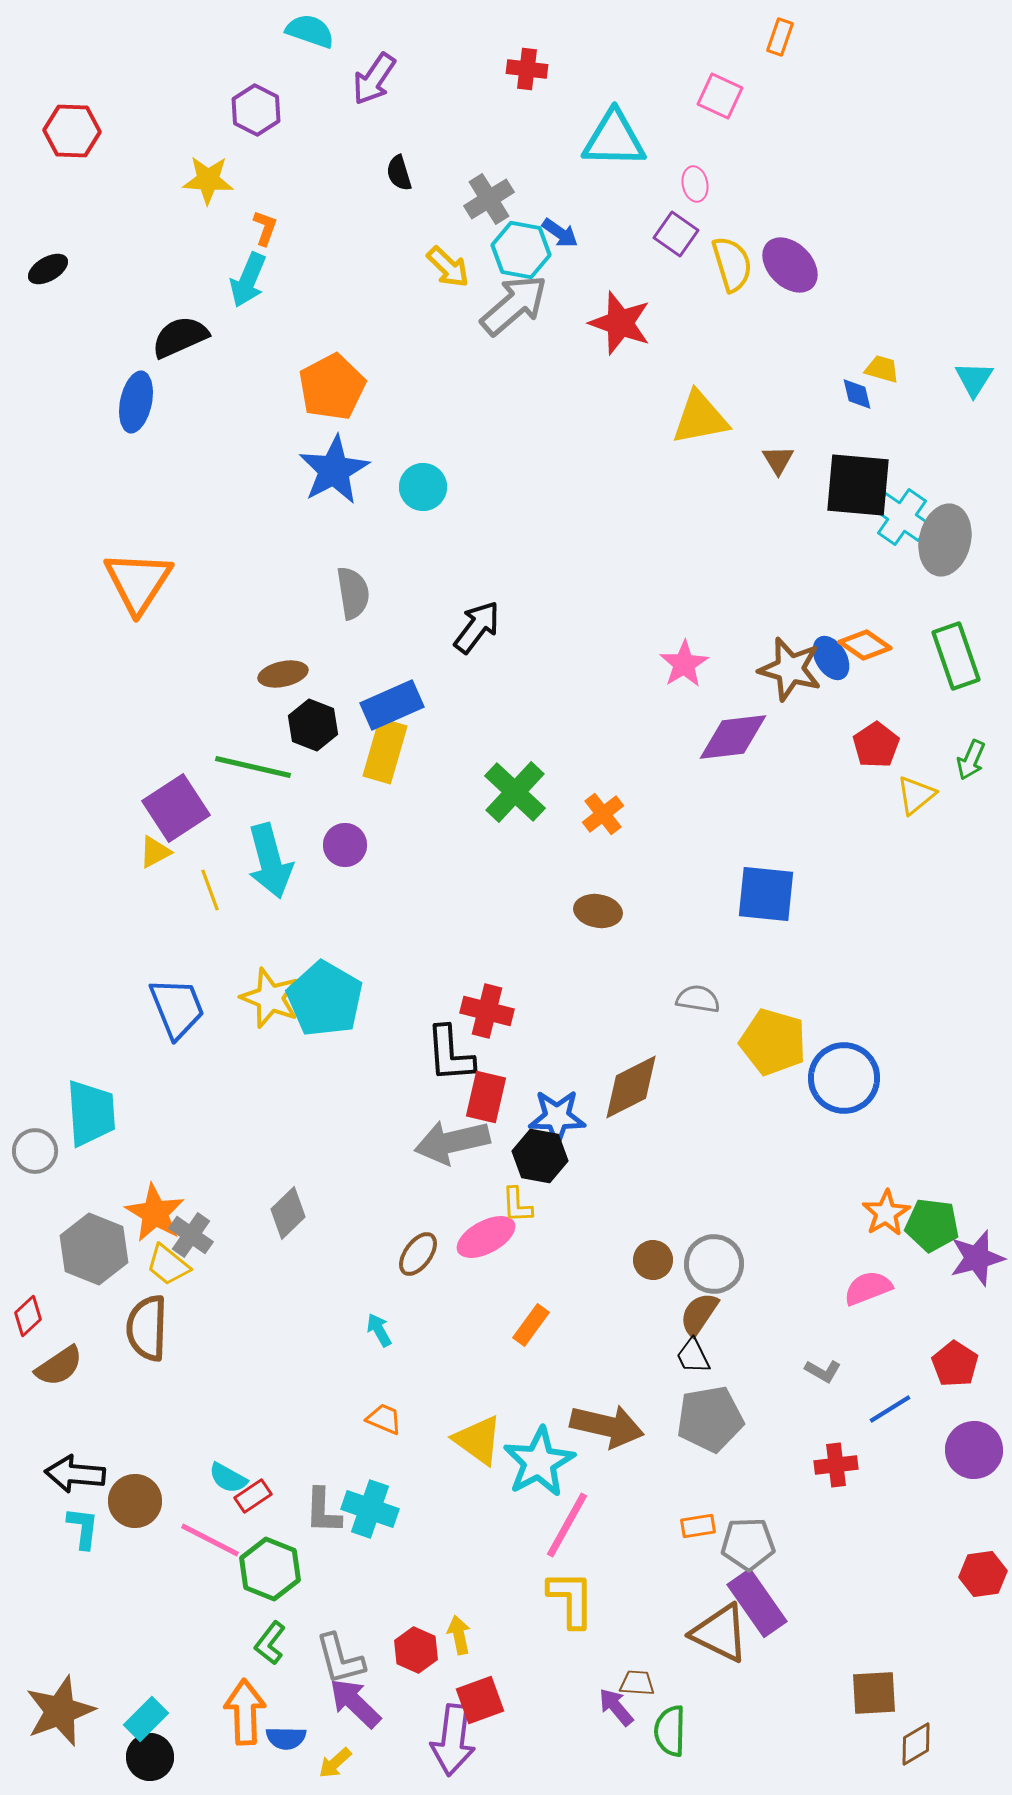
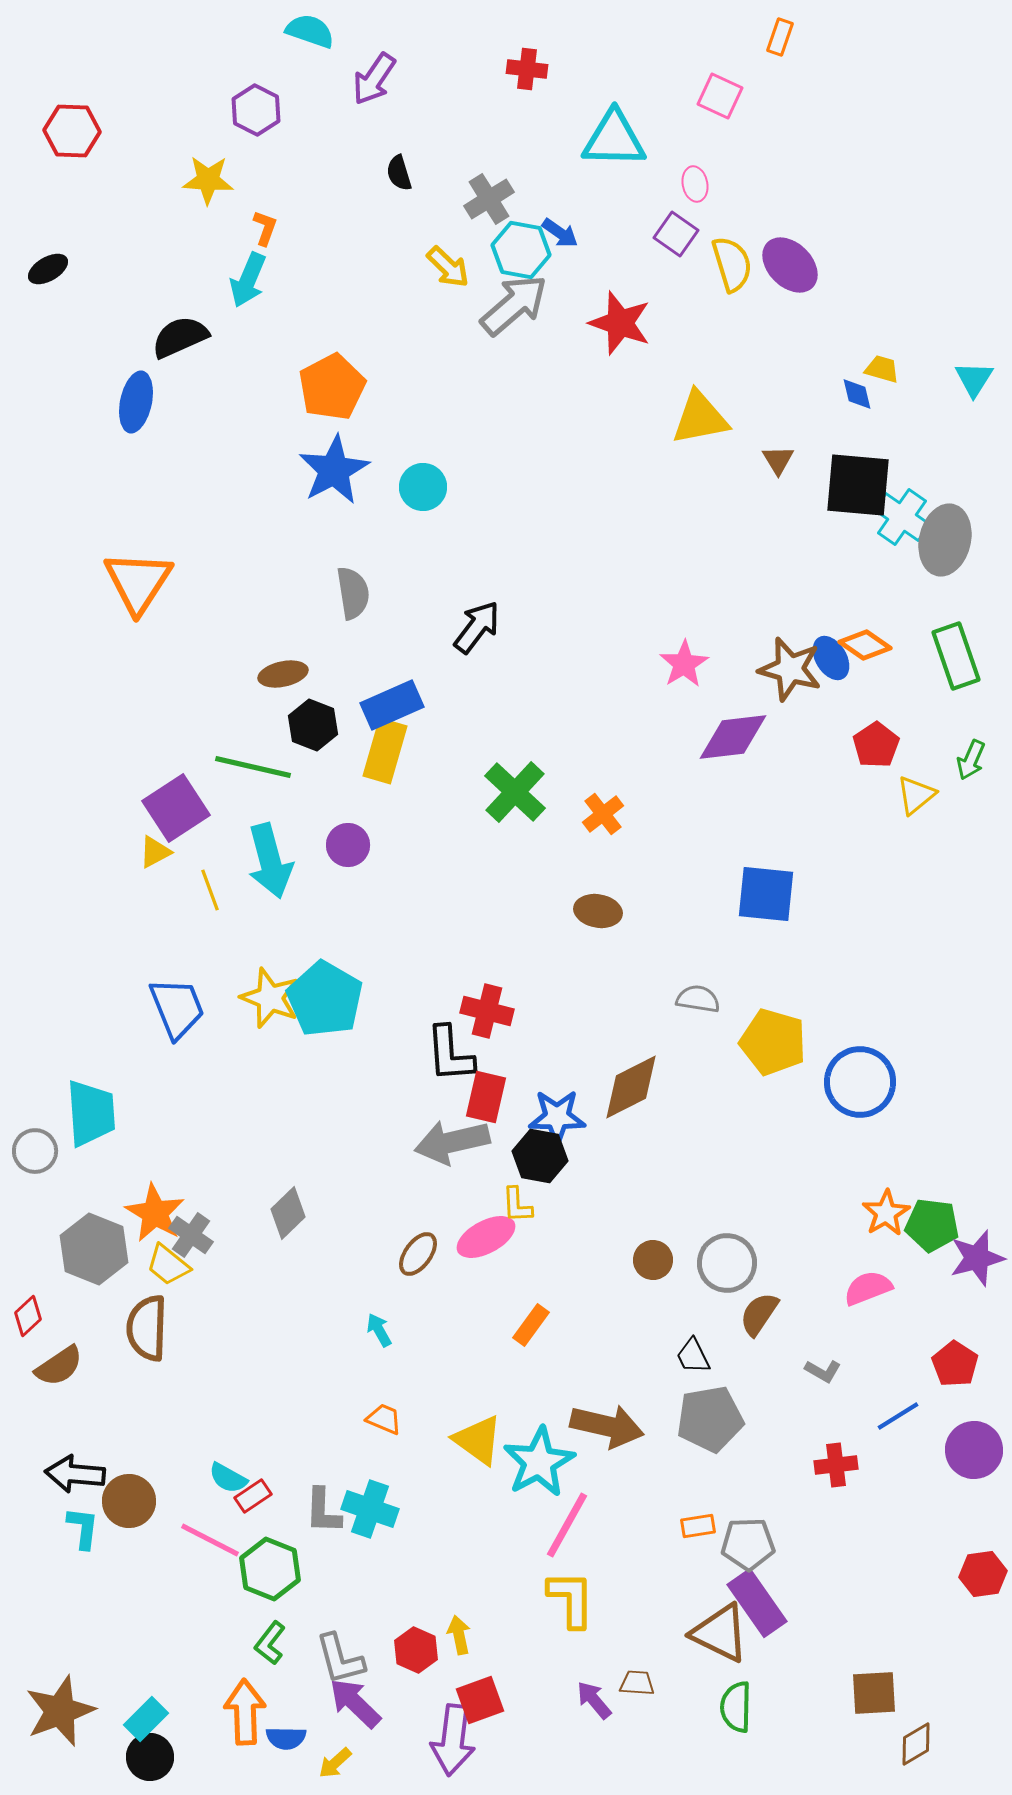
purple circle at (345, 845): moved 3 px right
blue circle at (844, 1078): moved 16 px right, 4 px down
gray circle at (714, 1264): moved 13 px right, 1 px up
brown semicircle at (699, 1314): moved 60 px right
blue line at (890, 1409): moved 8 px right, 7 px down
brown circle at (135, 1501): moved 6 px left
purple arrow at (616, 1707): moved 22 px left, 7 px up
green semicircle at (670, 1731): moved 66 px right, 24 px up
